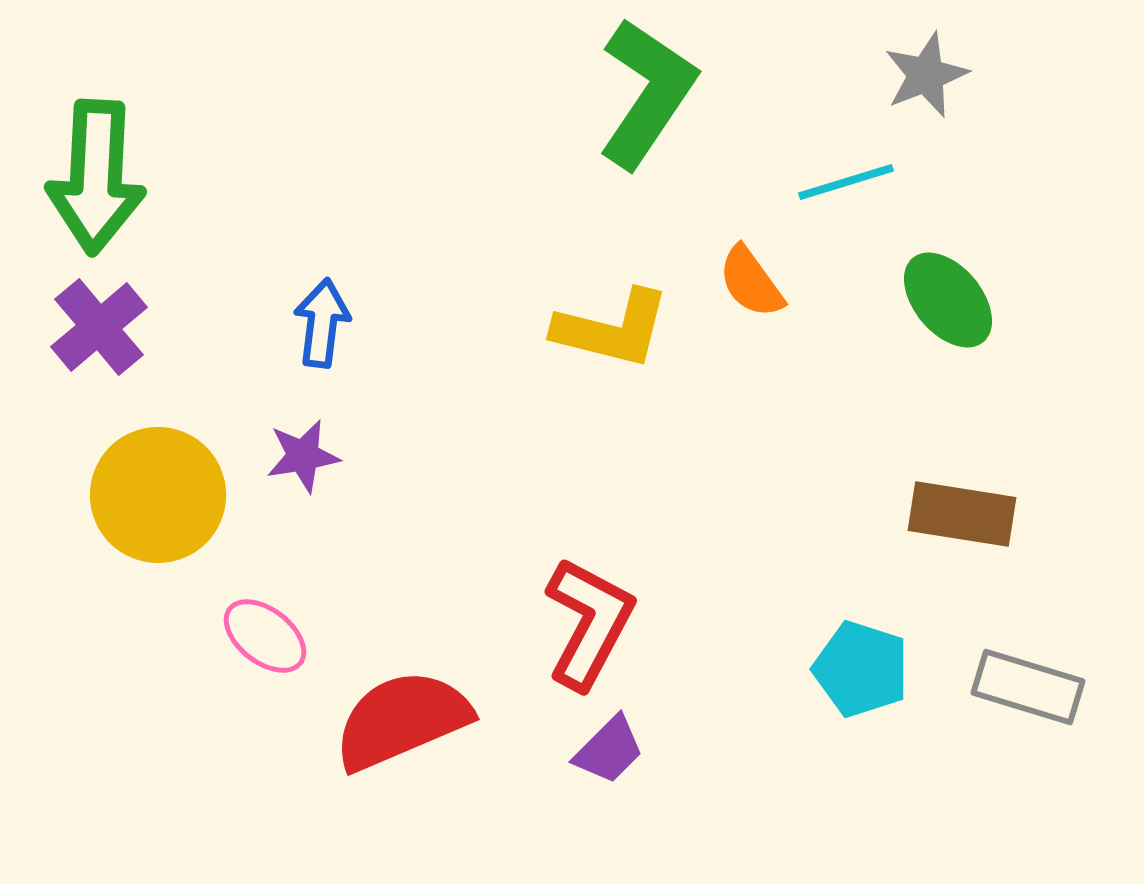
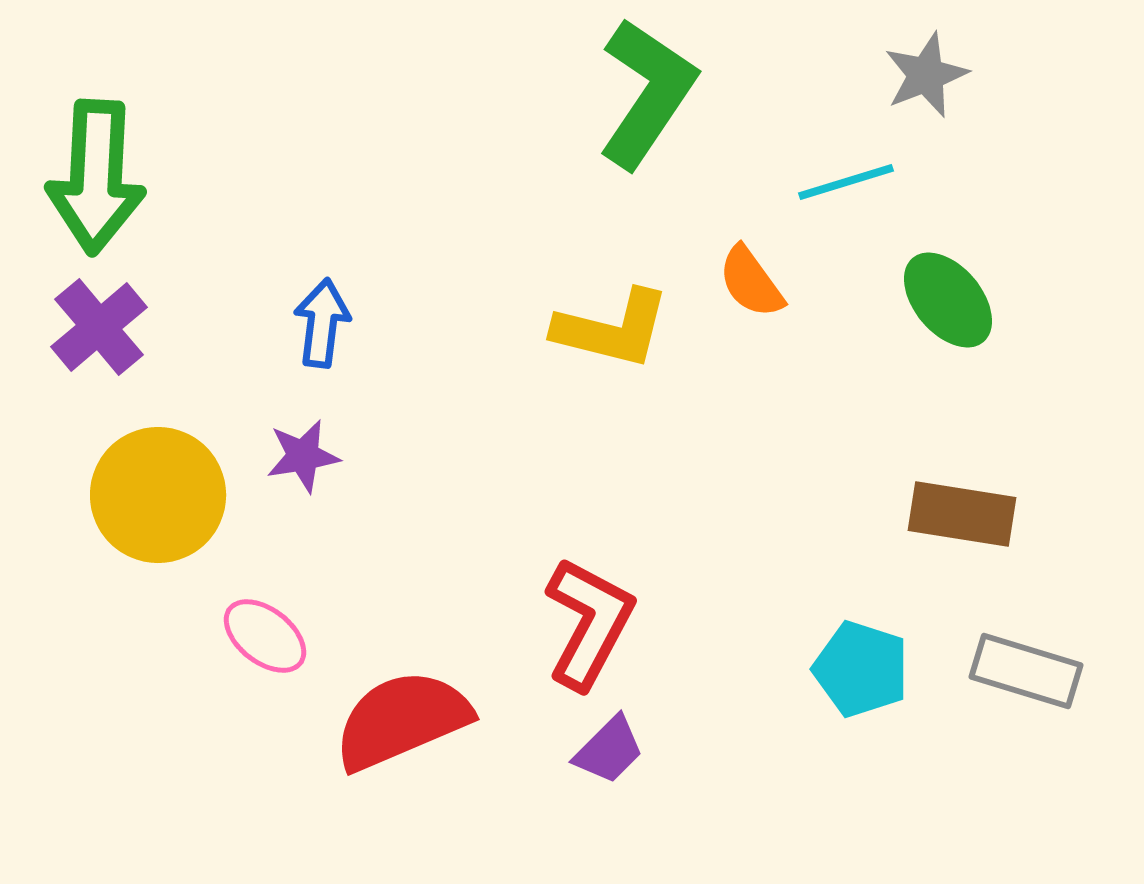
gray rectangle: moved 2 px left, 16 px up
